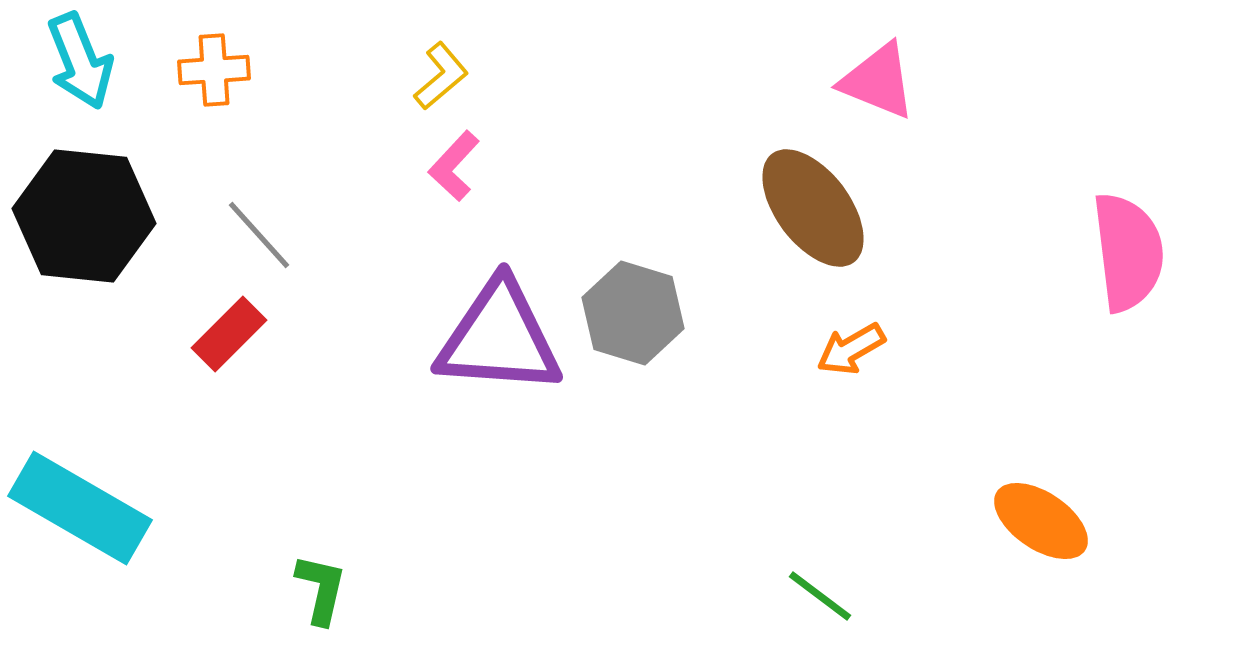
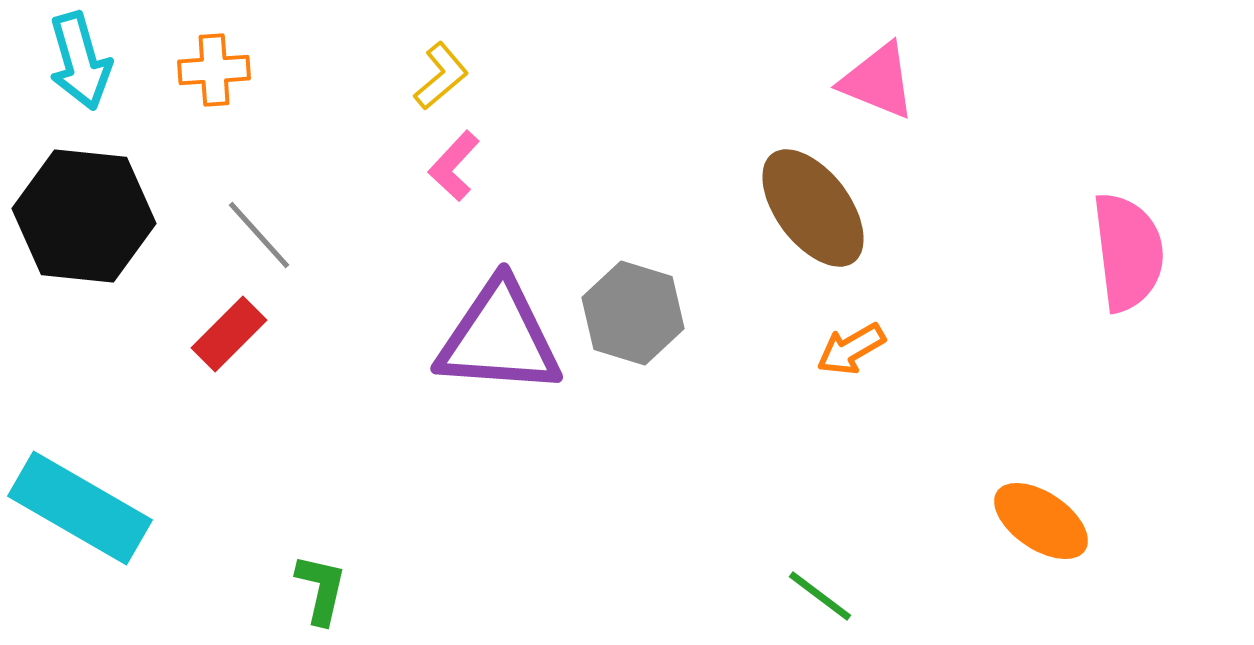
cyan arrow: rotated 6 degrees clockwise
